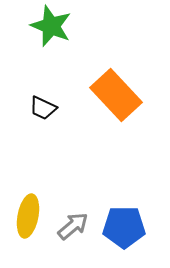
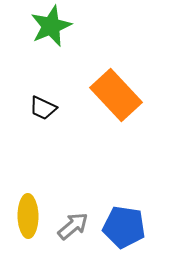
green star: rotated 27 degrees clockwise
yellow ellipse: rotated 12 degrees counterclockwise
blue pentagon: rotated 9 degrees clockwise
